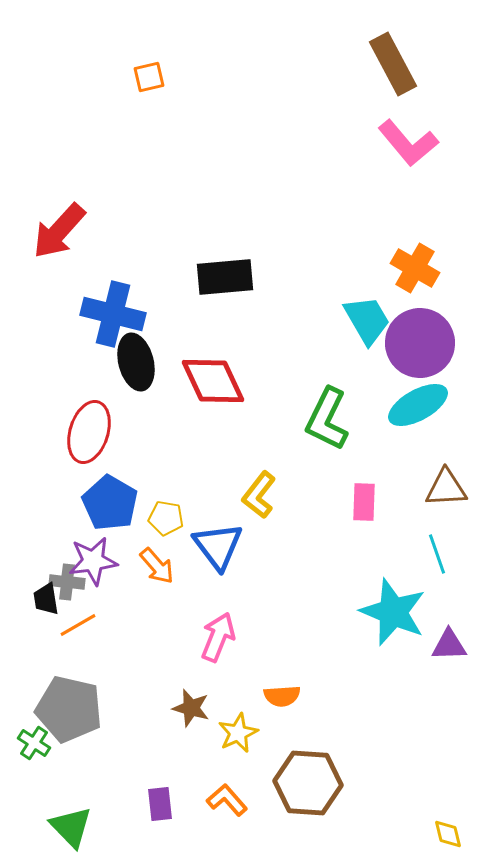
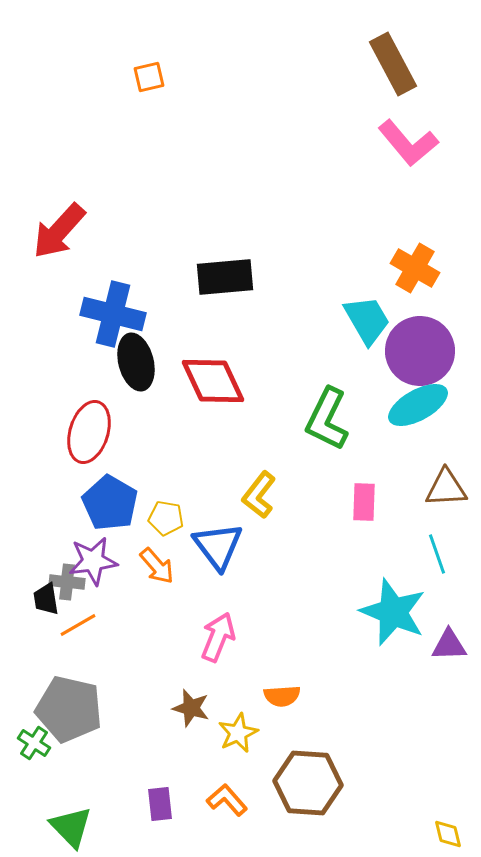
purple circle: moved 8 px down
